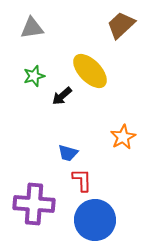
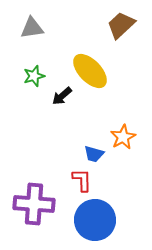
blue trapezoid: moved 26 px right, 1 px down
